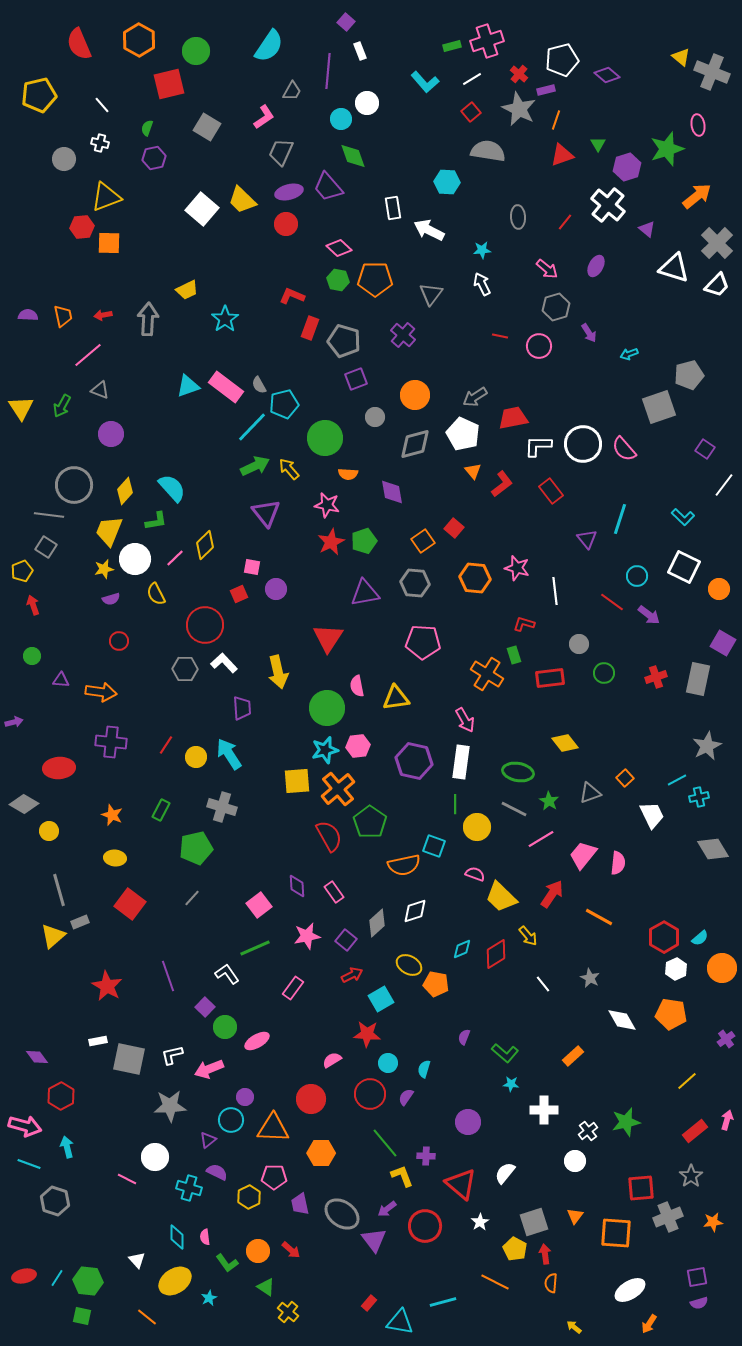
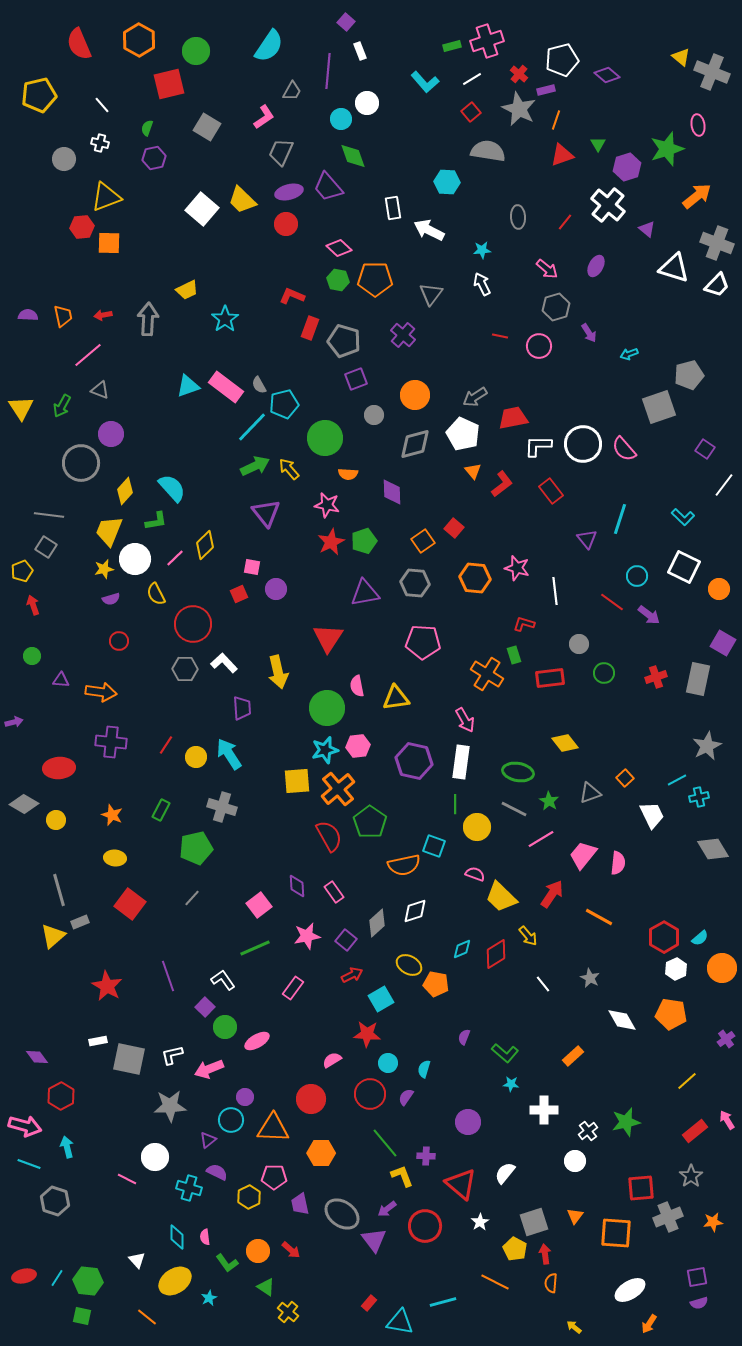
gray cross at (717, 243): rotated 24 degrees counterclockwise
gray circle at (375, 417): moved 1 px left, 2 px up
gray circle at (74, 485): moved 7 px right, 22 px up
purple diamond at (392, 492): rotated 8 degrees clockwise
red circle at (205, 625): moved 12 px left, 1 px up
yellow circle at (49, 831): moved 7 px right, 11 px up
white L-shape at (227, 974): moved 4 px left, 6 px down
pink arrow at (727, 1120): rotated 48 degrees counterclockwise
